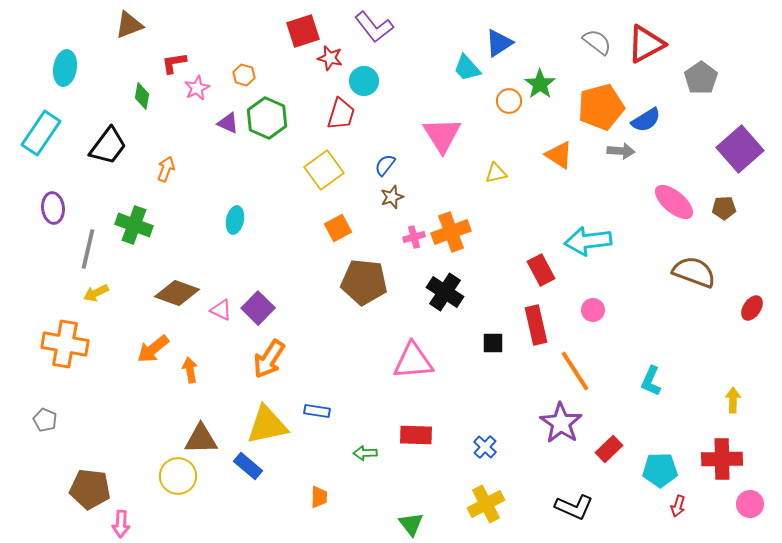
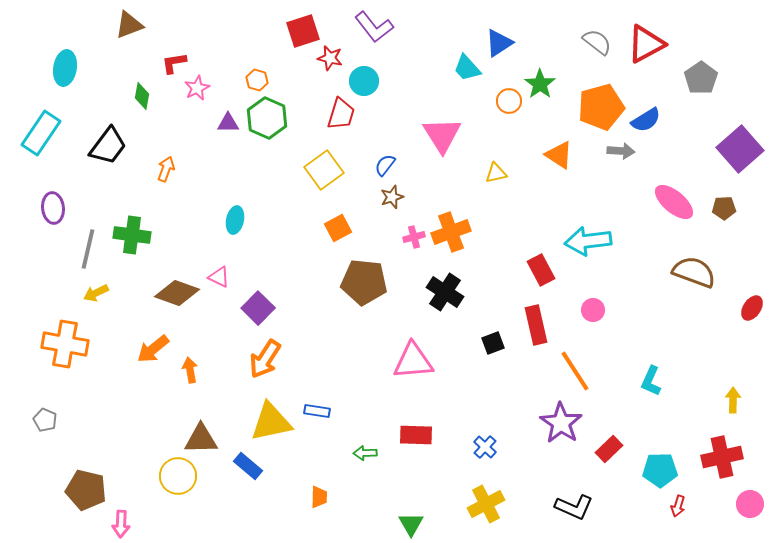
orange hexagon at (244, 75): moved 13 px right, 5 px down
purple triangle at (228, 123): rotated 25 degrees counterclockwise
green cross at (134, 225): moved 2 px left, 10 px down; rotated 12 degrees counterclockwise
pink triangle at (221, 310): moved 2 px left, 33 px up
black square at (493, 343): rotated 20 degrees counterclockwise
orange arrow at (269, 359): moved 4 px left
yellow triangle at (267, 425): moved 4 px right, 3 px up
red cross at (722, 459): moved 2 px up; rotated 12 degrees counterclockwise
brown pentagon at (90, 489): moved 4 px left, 1 px down; rotated 6 degrees clockwise
green triangle at (411, 524): rotated 8 degrees clockwise
